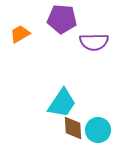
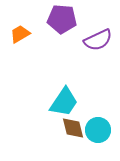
purple semicircle: moved 4 px right, 2 px up; rotated 24 degrees counterclockwise
cyan trapezoid: moved 2 px right, 1 px up
brown diamond: rotated 10 degrees counterclockwise
